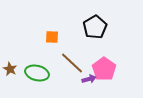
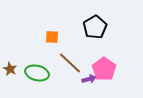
brown line: moved 2 px left
